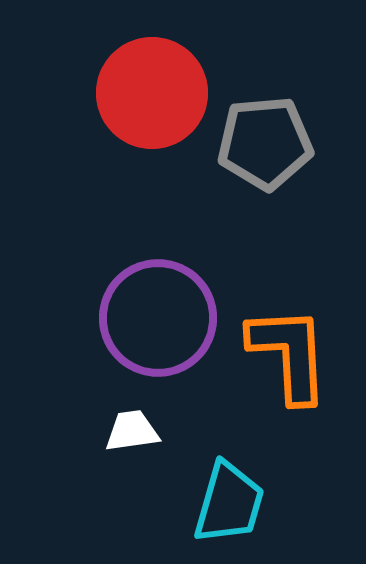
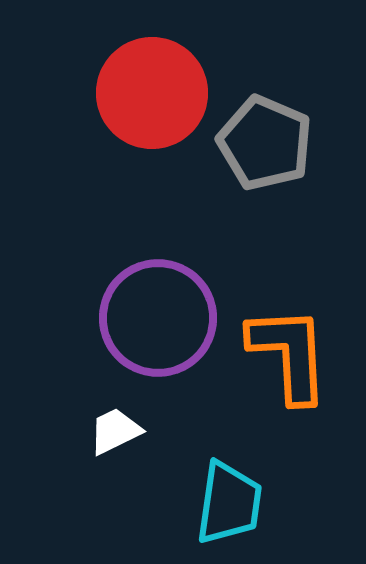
gray pentagon: rotated 28 degrees clockwise
white trapezoid: moved 17 px left; rotated 18 degrees counterclockwise
cyan trapezoid: rotated 8 degrees counterclockwise
